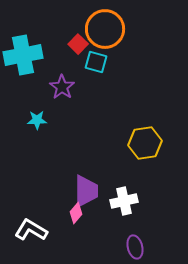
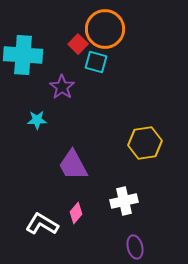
cyan cross: rotated 15 degrees clockwise
purple trapezoid: moved 13 px left, 26 px up; rotated 152 degrees clockwise
white L-shape: moved 11 px right, 6 px up
